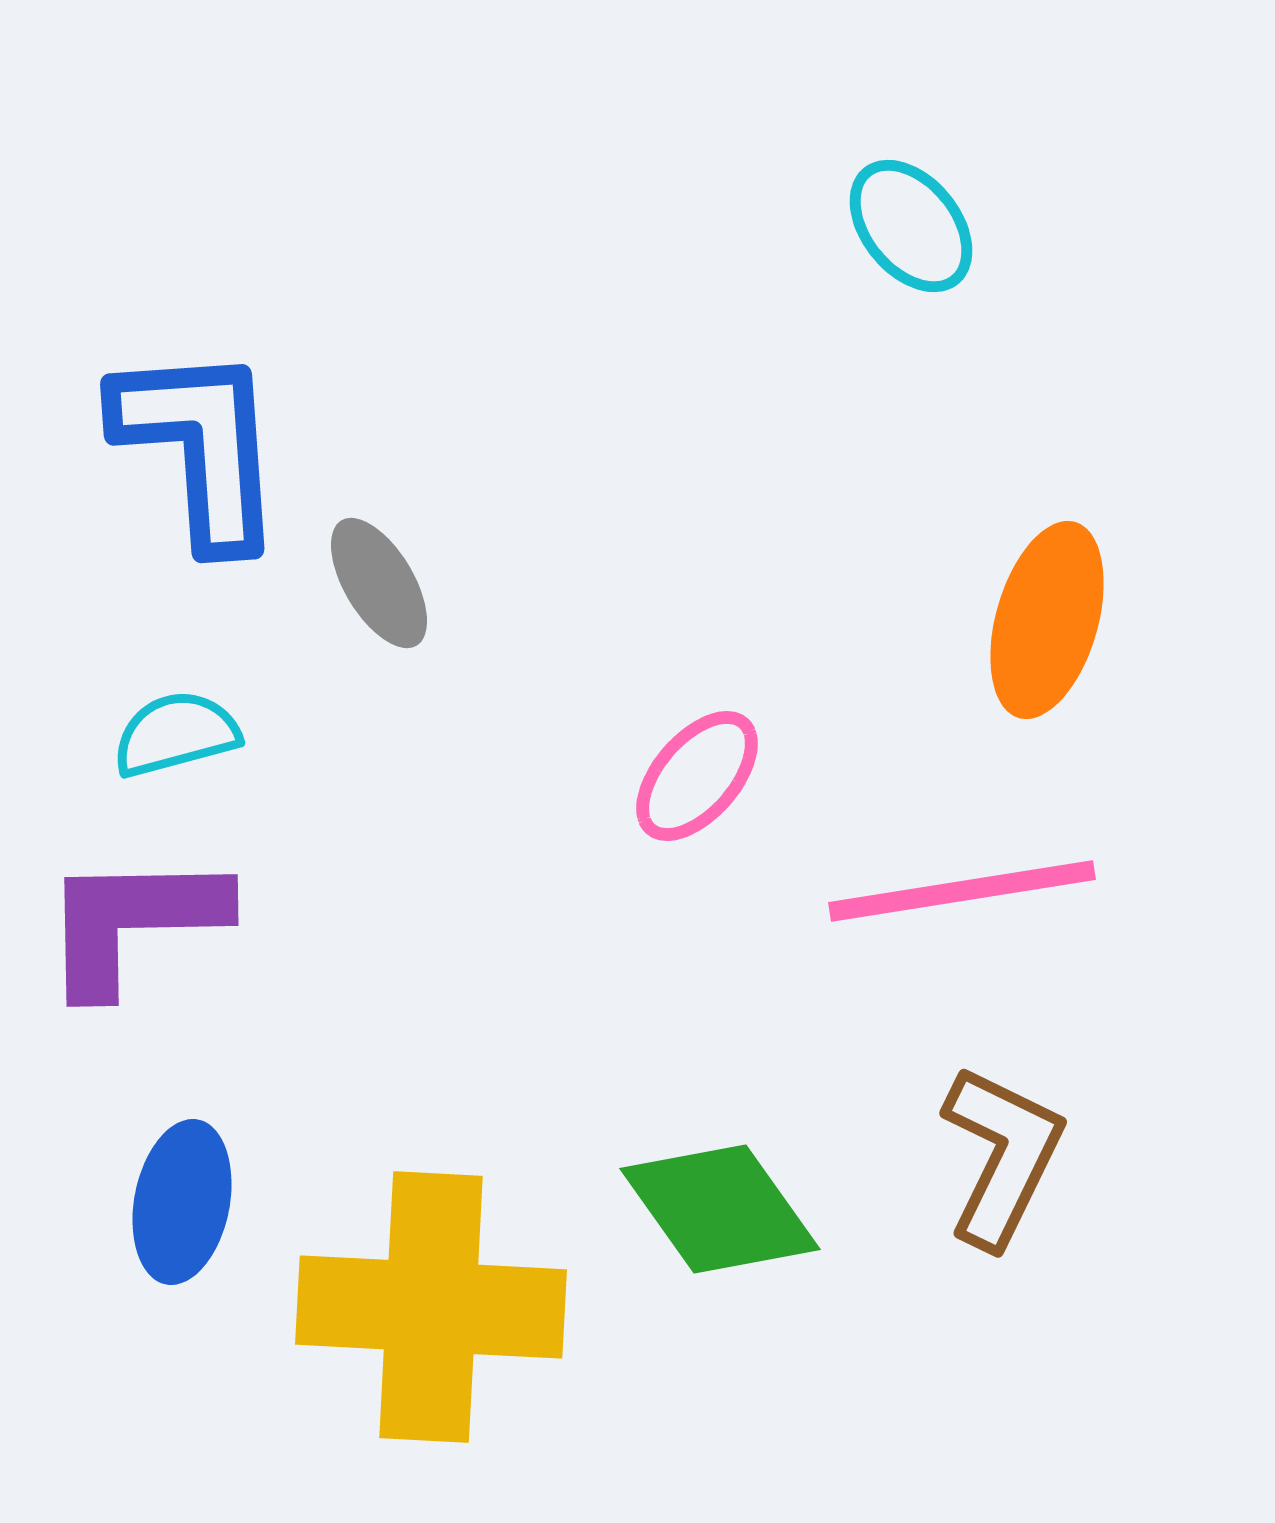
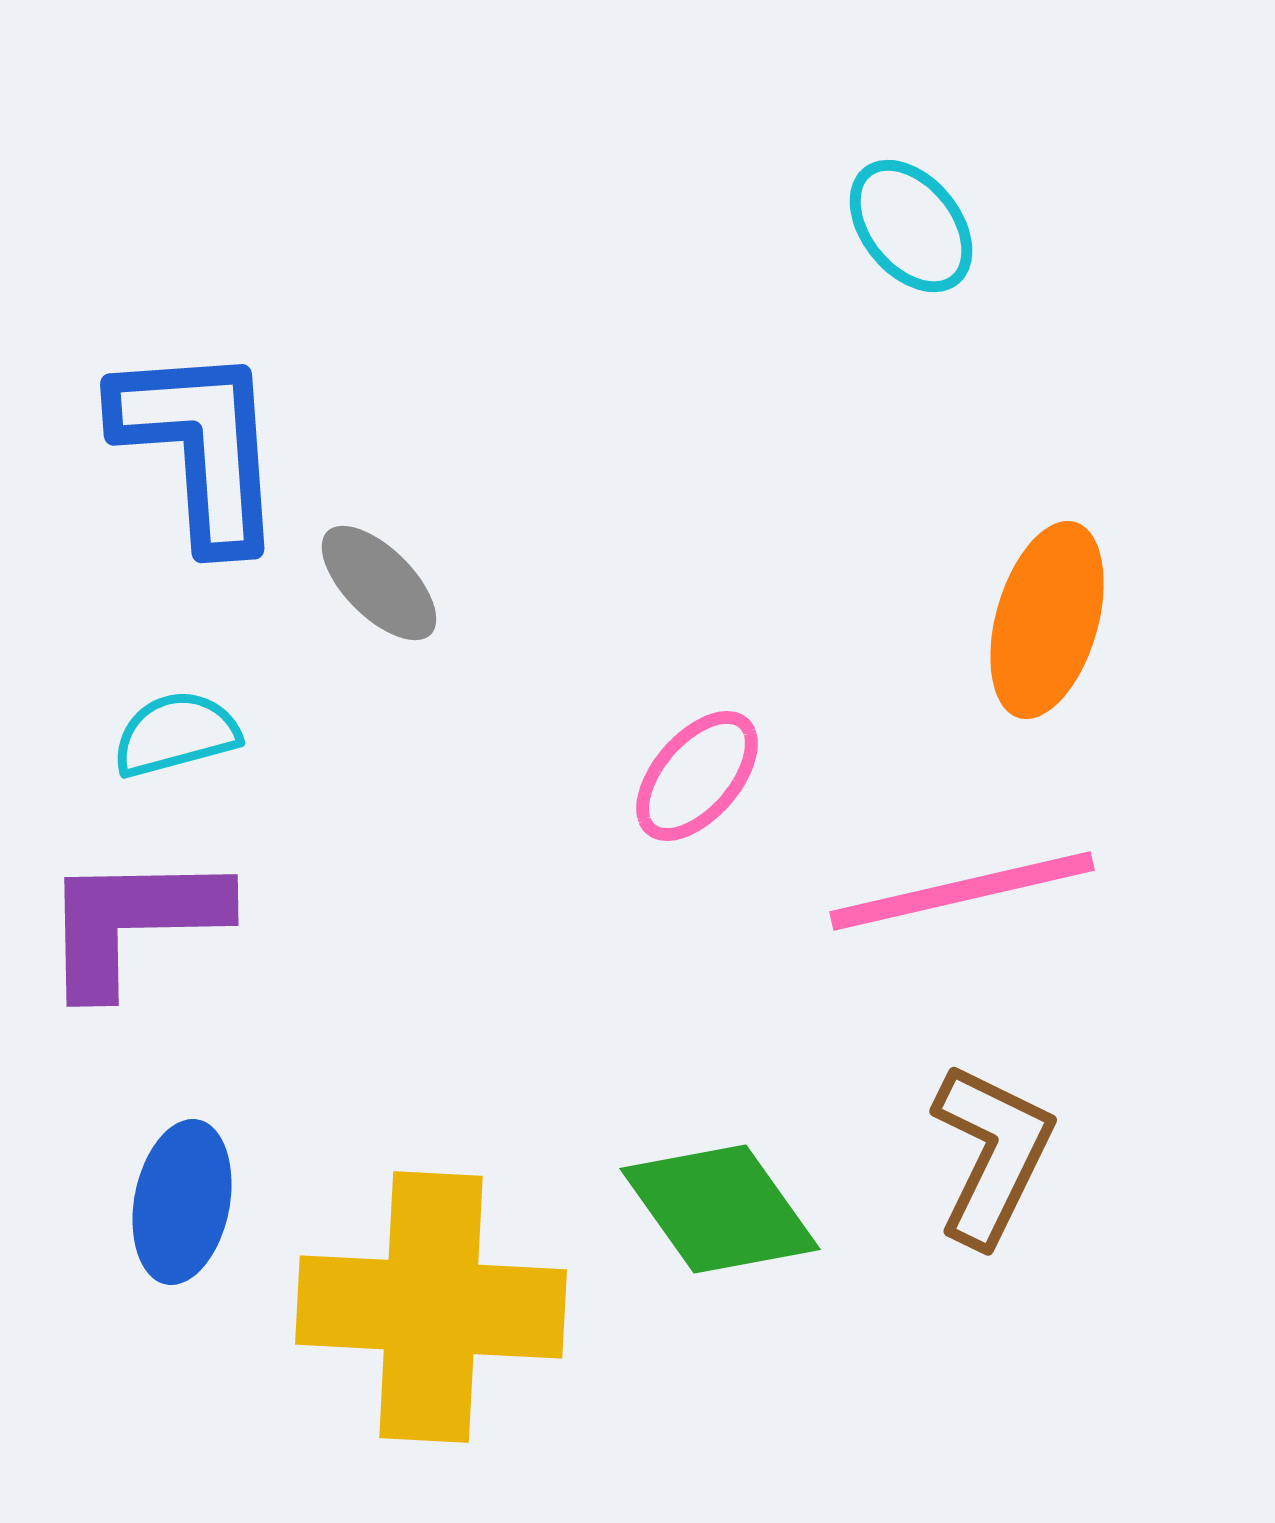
gray ellipse: rotated 14 degrees counterclockwise
pink line: rotated 4 degrees counterclockwise
brown L-shape: moved 10 px left, 2 px up
